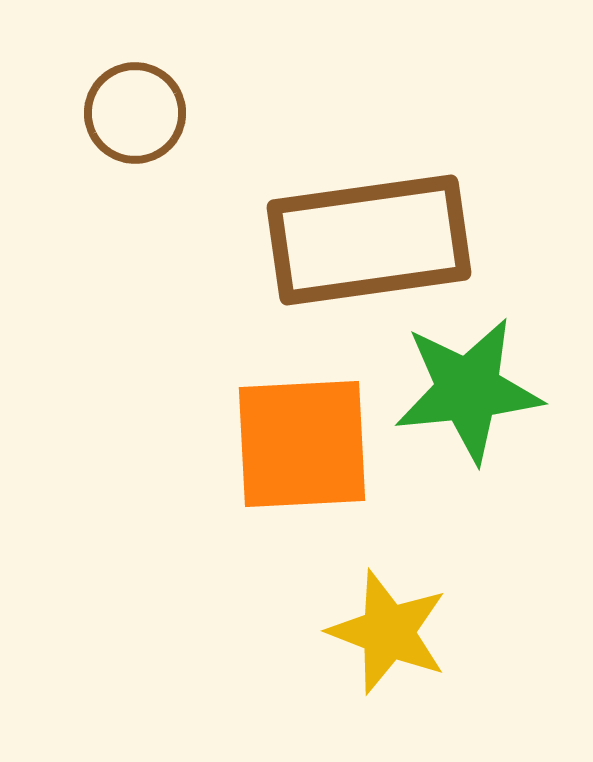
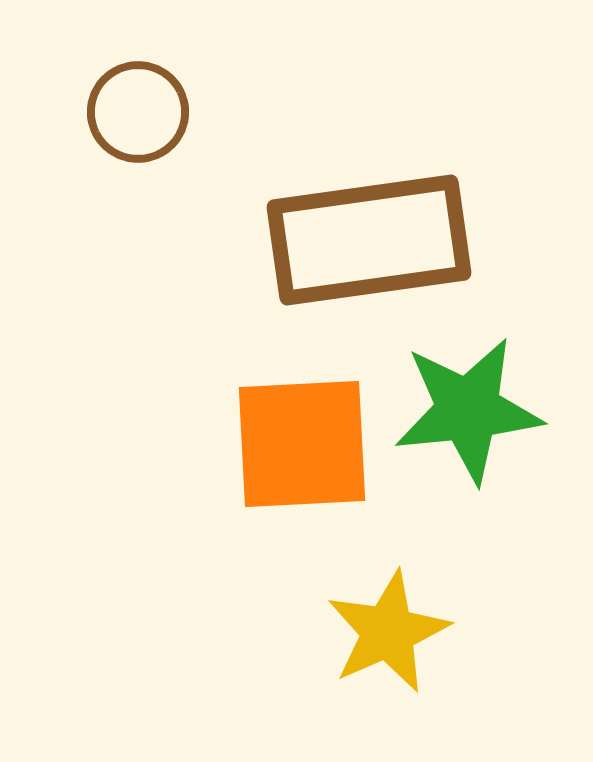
brown circle: moved 3 px right, 1 px up
green star: moved 20 px down
yellow star: rotated 27 degrees clockwise
